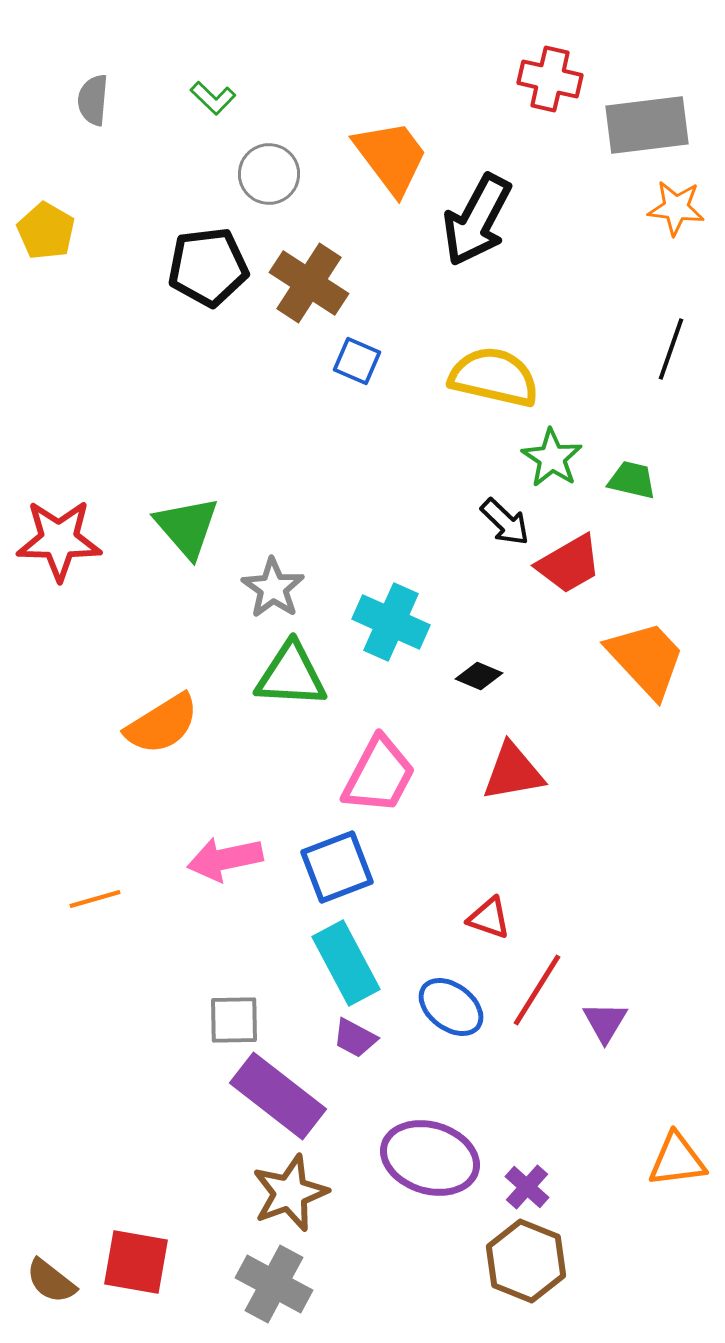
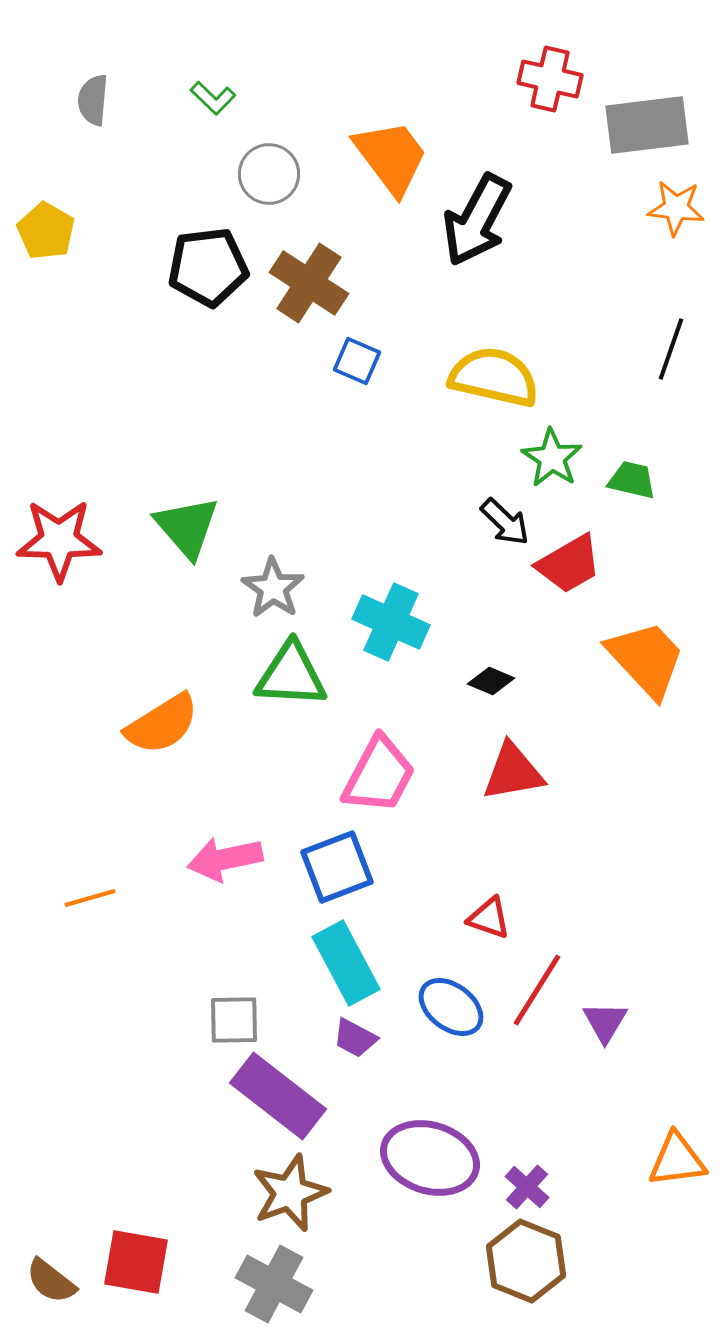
black diamond at (479, 676): moved 12 px right, 5 px down
orange line at (95, 899): moved 5 px left, 1 px up
